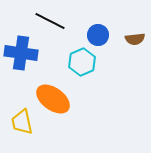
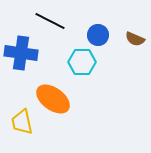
brown semicircle: rotated 30 degrees clockwise
cyan hexagon: rotated 24 degrees clockwise
